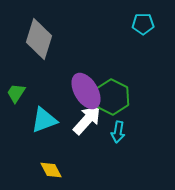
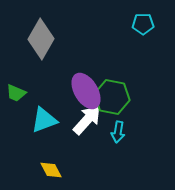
gray diamond: moved 2 px right; rotated 12 degrees clockwise
green trapezoid: rotated 100 degrees counterclockwise
green hexagon: rotated 16 degrees counterclockwise
